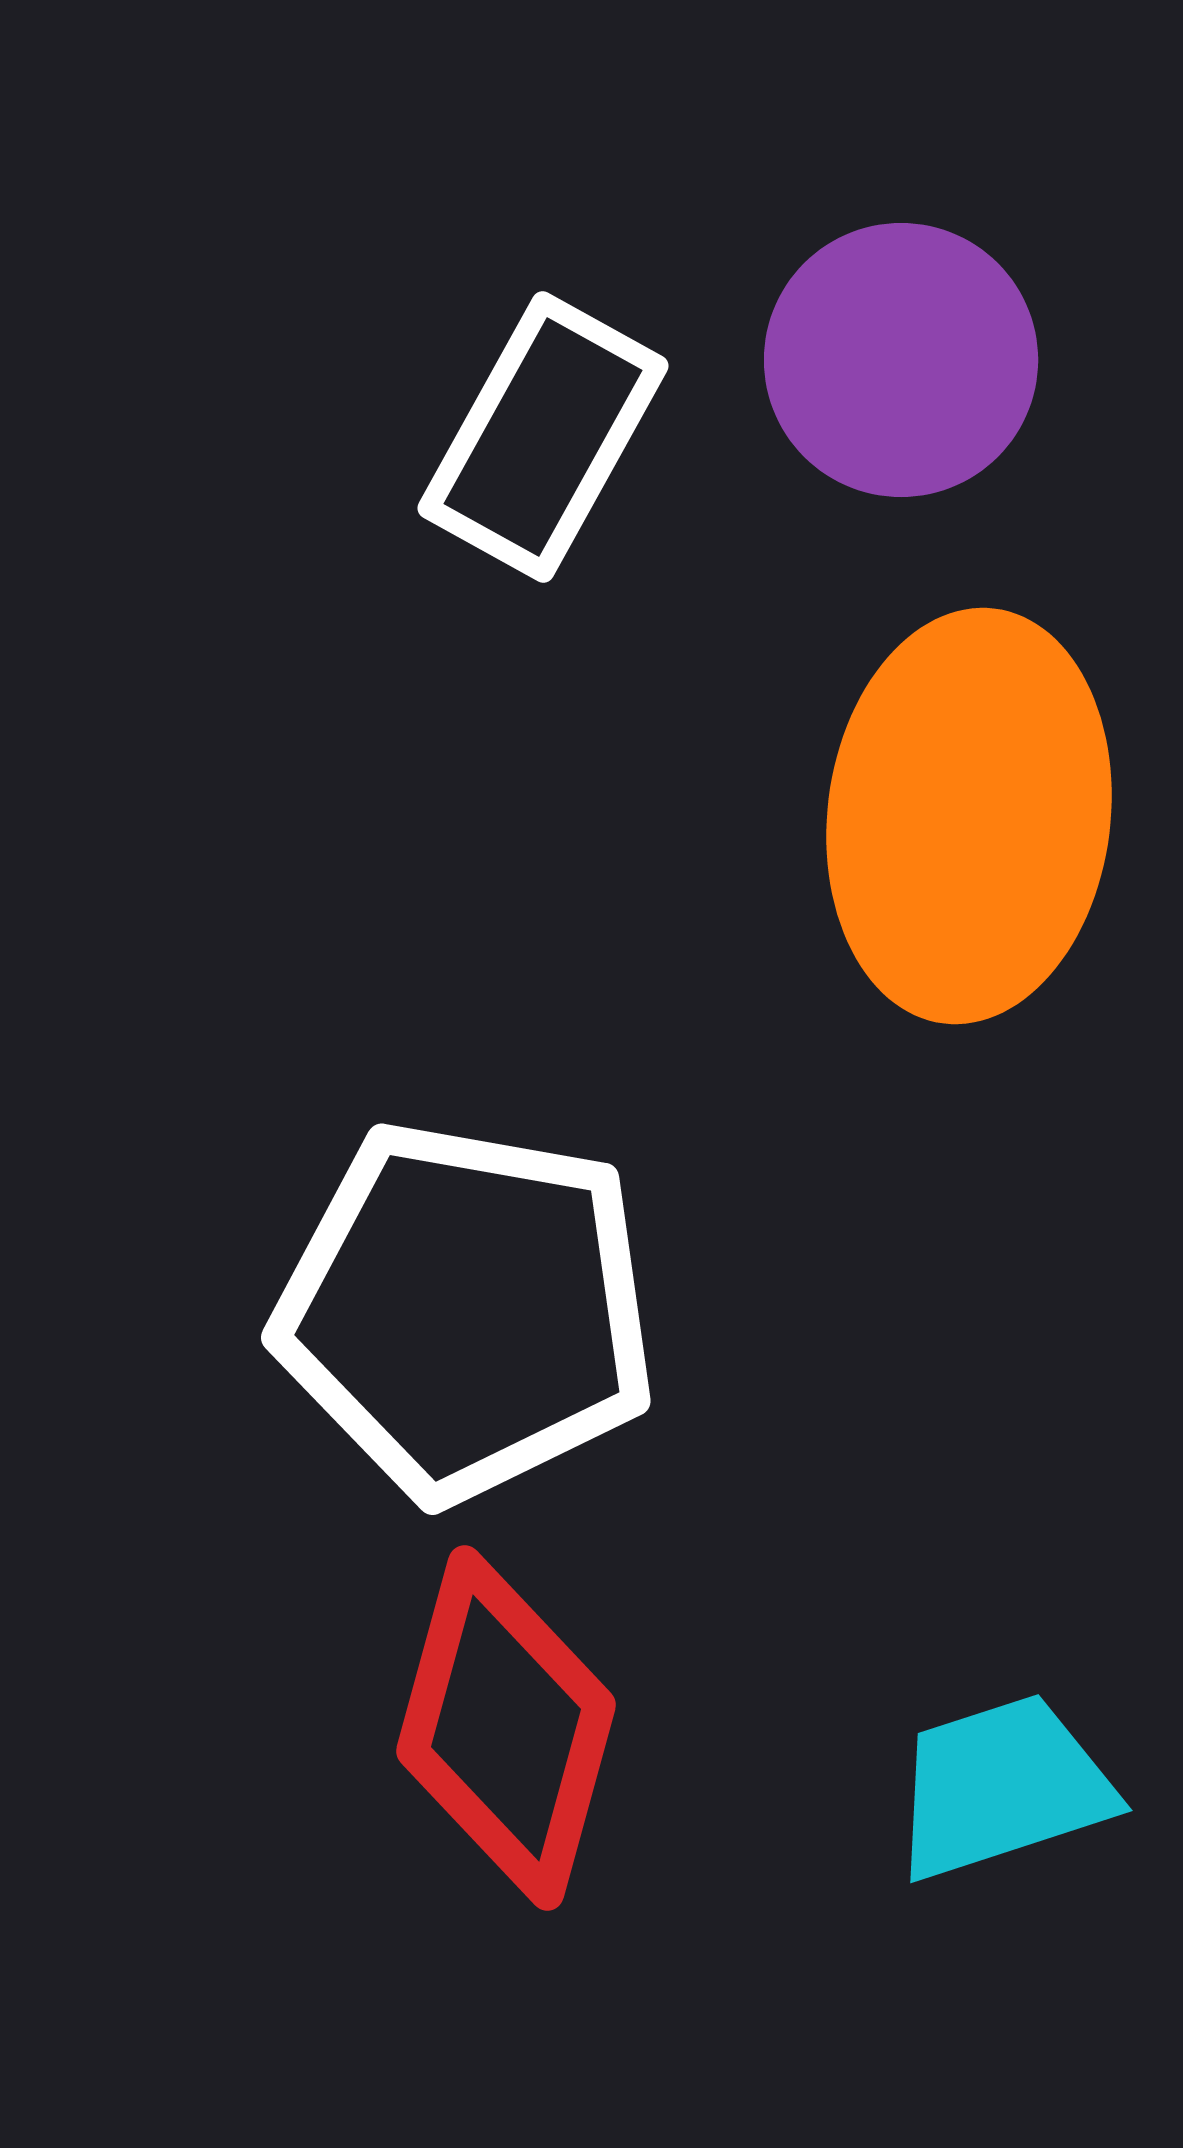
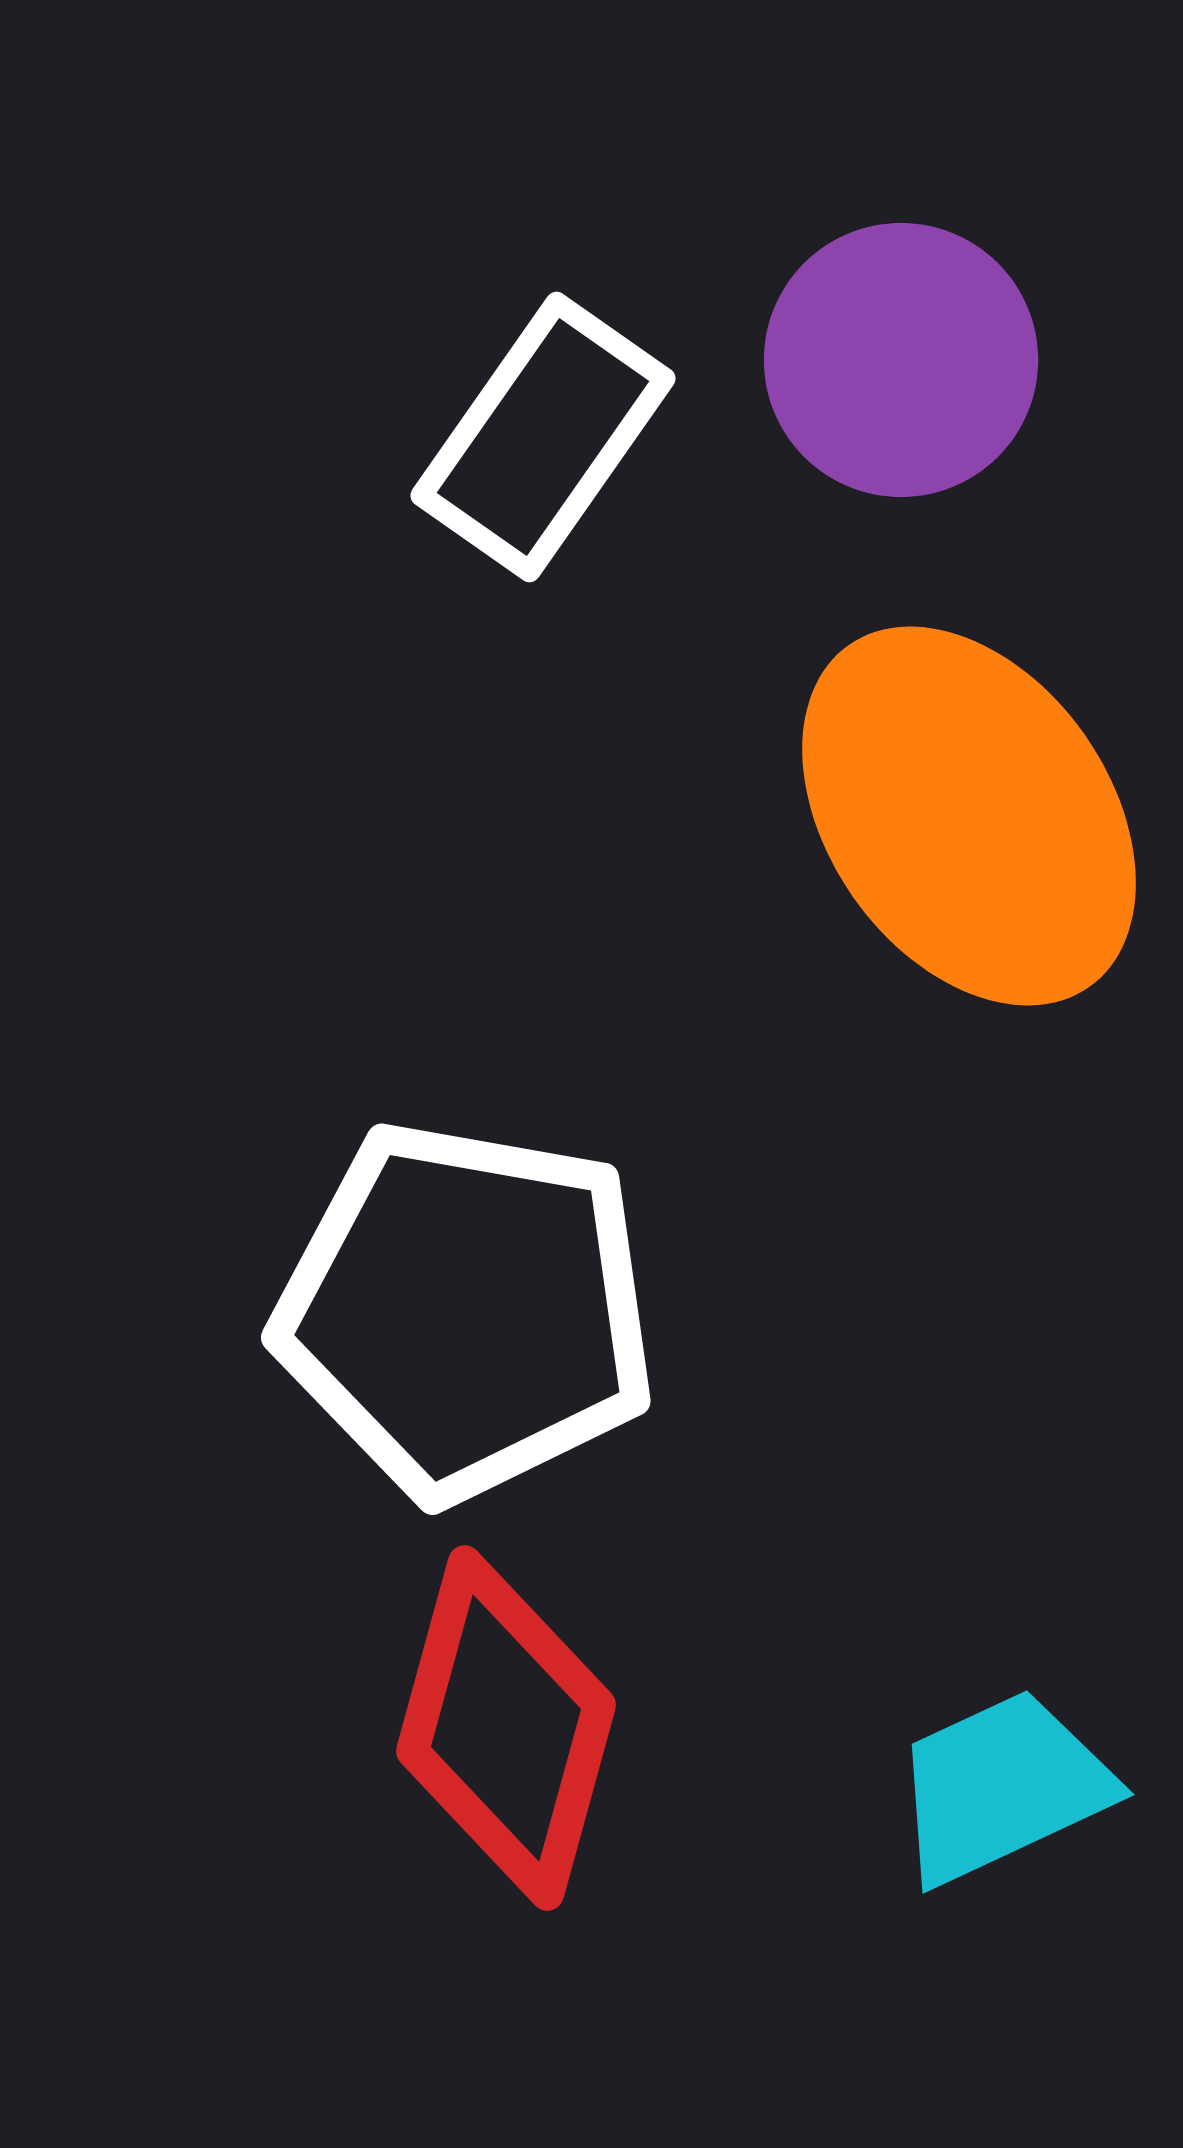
white rectangle: rotated 6 degrees clockwise
orange ellipse: rotated 42 degrees counterclockwise
cyan trapezoid: rotated 7 degrees counterclockwise
